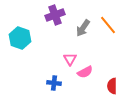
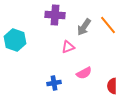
purple cross: rotated 24 degrees clockwise
gray arrow: moved 1 px right, 1 px up
cyan hexagon: moved 5 px left, 2 px down
pink triangle: moved 2 px left, 12 px up; rotated 40 degrees clockwise
pink semicircle: moved 1 px left, 1 px down
blue cross: rotated 16 degrees counterclockwise
